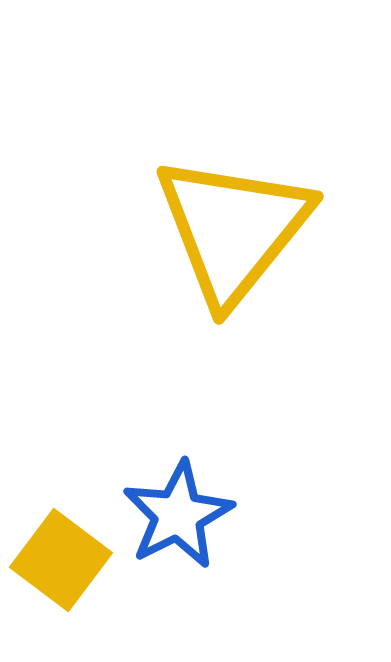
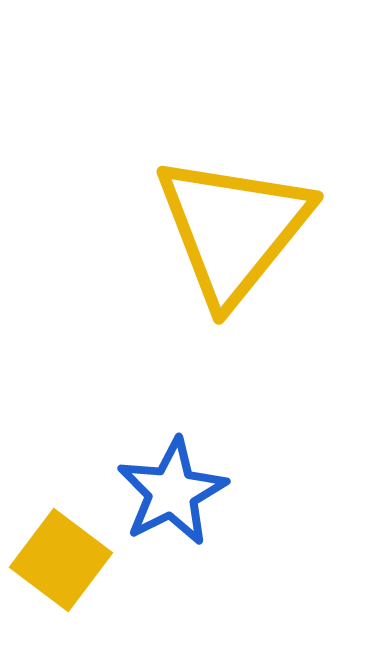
blue star: moved 6 px left, 23 px up
